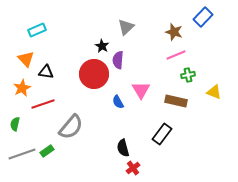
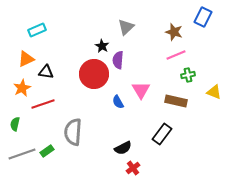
blue rectangle: rotated 18 degrees counterclockwise
orange triangle: rotated 48 degrees clockwise
gray semicircle: moved 2 px right, 5 px down; rotated 144 degrees clockwise
black semicircle: rotated 102 degrees counterclockwise
